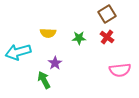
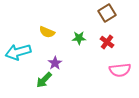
brown square: moved 1 px up
yellow semicircle: moved 1 px left, 1 px up; rotated 21 degrees clockwise
red cross: moved 5 px down
green arrow: rotated 108 degrees counterclockwise
